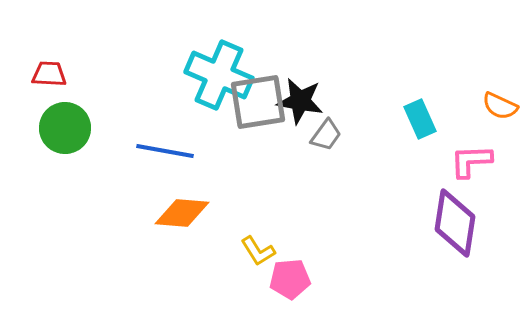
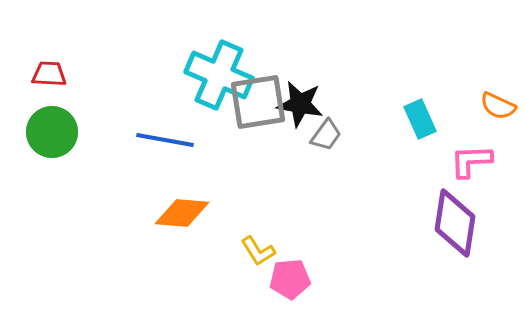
black star: moved 3 px down
orange semicircle: moved 2 px left
green circle: moved 13 px left, 4 px down
blue line: moved 11 px up
